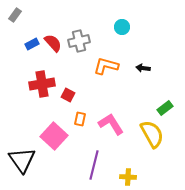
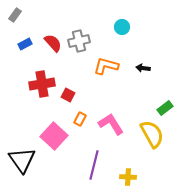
blue rectangle: moved 7 px left
orange rectangle: rotated 16 degrees clockwise
